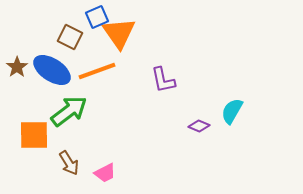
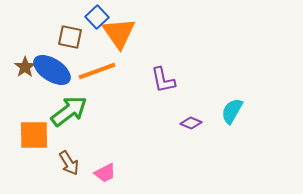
blue square: rotated 20 degrees counterclockwise
brown square: rotated 15 degrees counterclockwise
brown star: moved 8 px right
purple diamond: moved 8 px left, 3 px up
